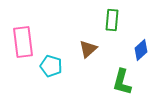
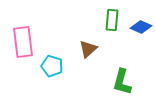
blue diamond: moved 23 px up; rotated 65 degrees clockwise
cyan pentagon: moved 1 px right
